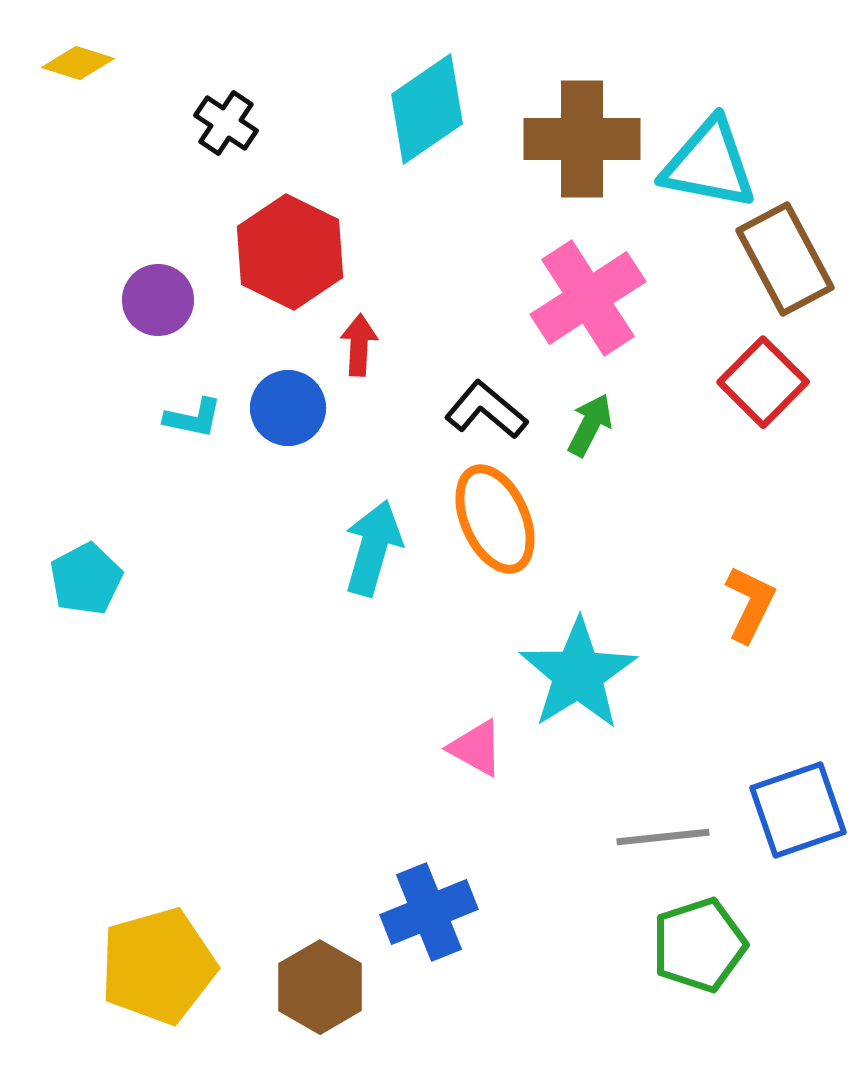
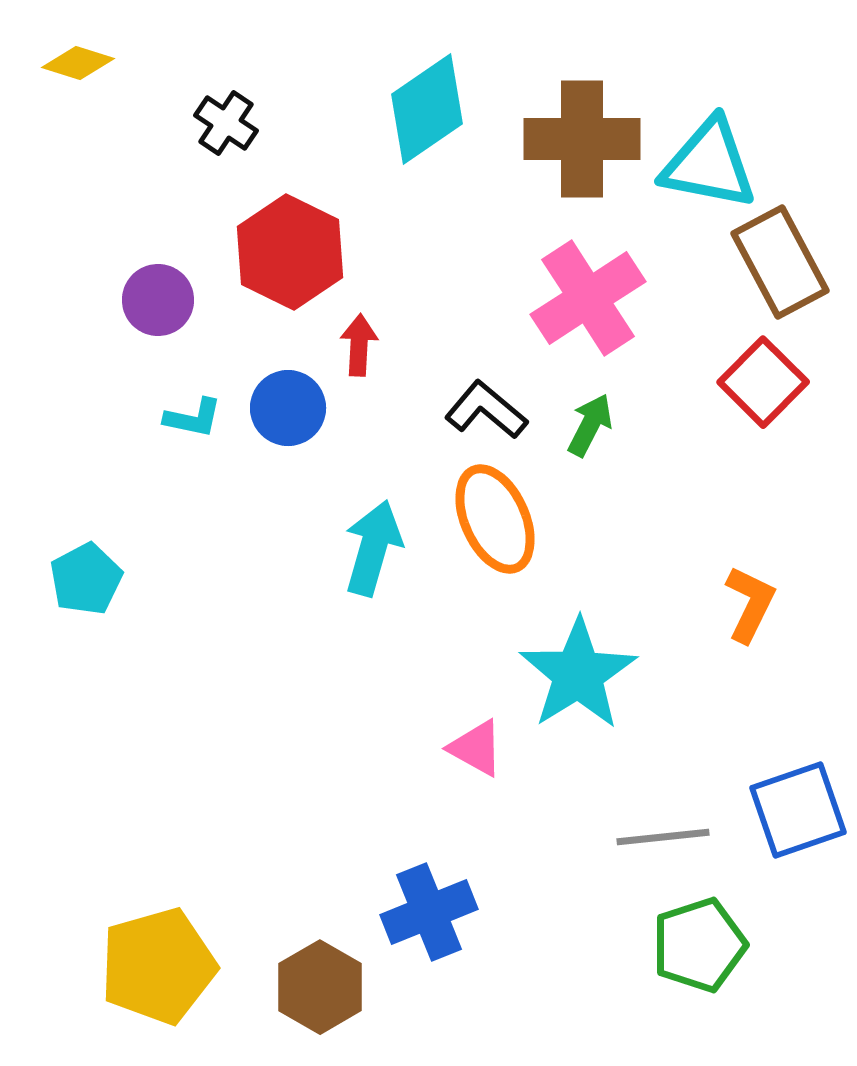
brown rectangle: moved 5 px left, 3 px down
